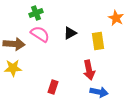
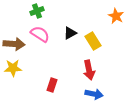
green cross: moved 1 px right, 2 px up
orange star: moved 2 px up
yellow rectangle: moved 5 px left; rotated 24 degrees counterclockwise
red rectangle: moved 1 px left, 2 px up
blue arrow: moved 5 px left, 2 px down
